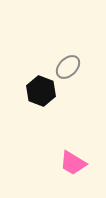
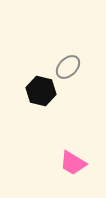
black hexagon: rotated 8 degrees counterclockwise
